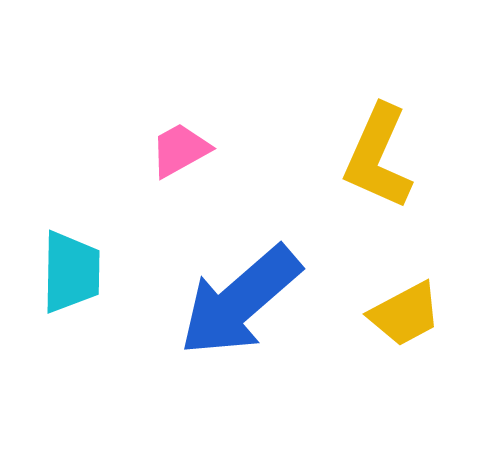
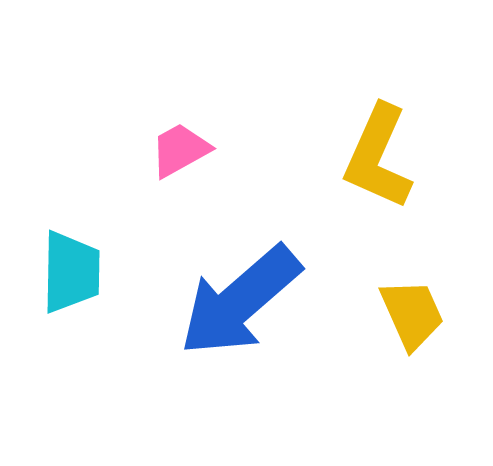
yellow trapezoid: moved 7 px right; rotated 86 degrees counterclockwise
